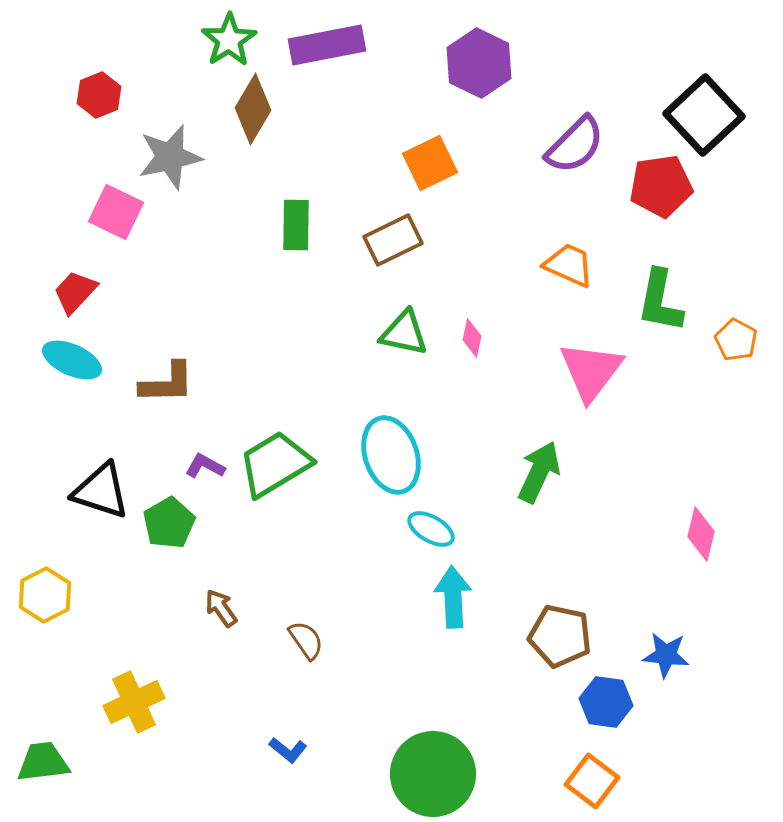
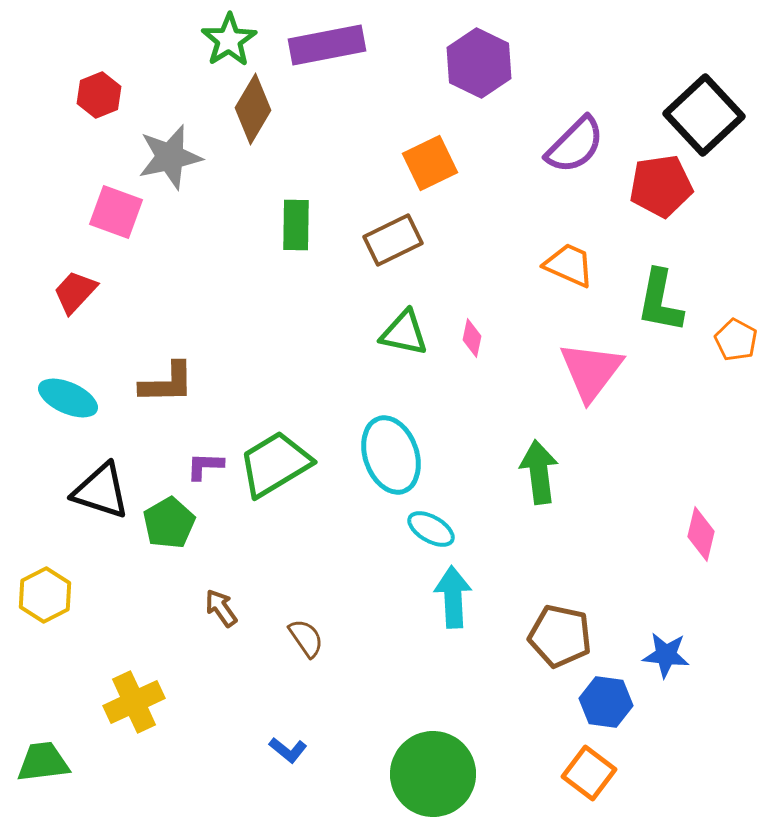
pink square at (116, 212): rotated 6 degrees counterclockwise
cyan ellipse at (72, 360): moved 4 px left, 38 px down
purple L-shape at (205, 466): rotated 27 degrees counterclockwise
green arrow at (539, 472): rotated 32 degrees counterclockwise
brown semicircle at (306, 640): moved 2 px up
orange square at (592, 781): moved 3 px left, 8 px up
